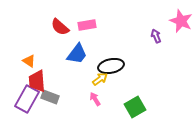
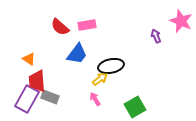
orange triangle: moved 2 px up
